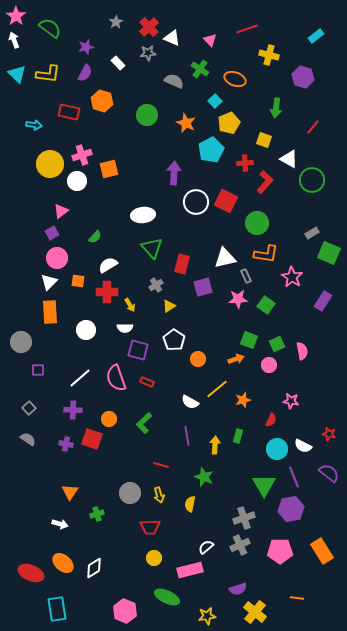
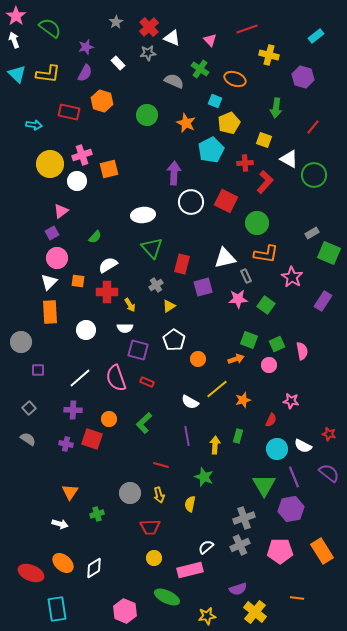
cyan square at (215, 101): rotated 24 degrees counterclockwise
green circle at (312, 180): moved 2 px right, 5 px up
white circle at (196, 202): moved 5 px left
